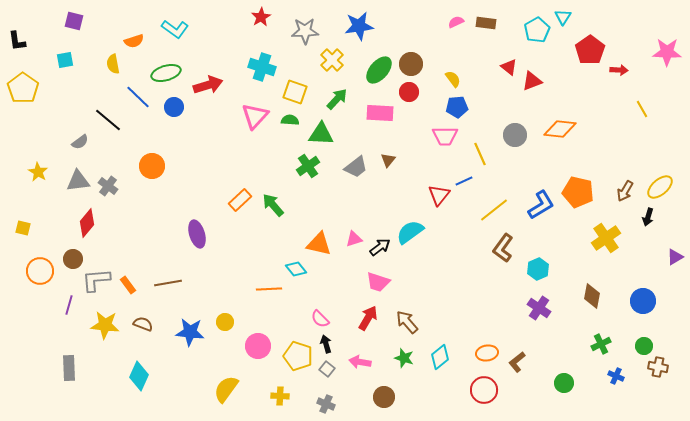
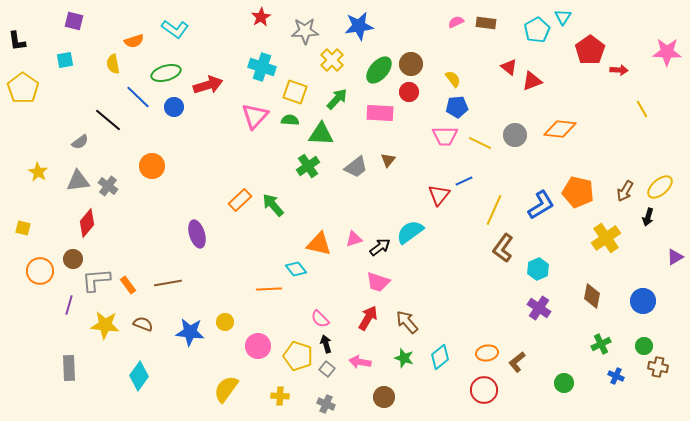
yellow line at (480, 154): moved 11 px up; rotated 40 degrees counterclockwise
yellow line at (494, 210): rotated 28 degrees counterclockwise
cyan diamond at (139, 376): rotated 12 degrees clockwise
